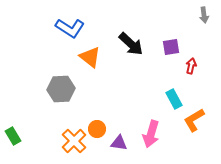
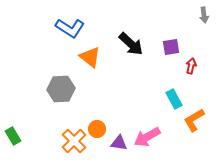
pink arrow: moved 4 px left, 3 px down; rotated 44 degrees clockwise
